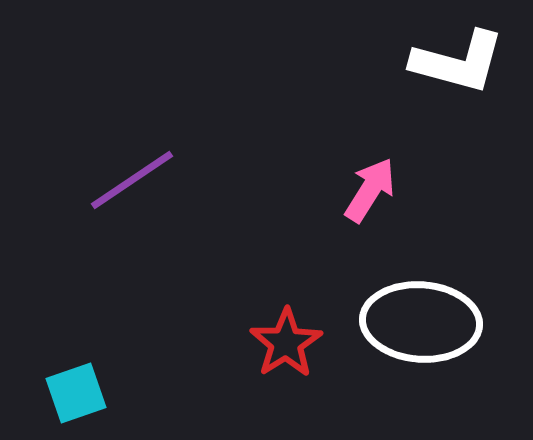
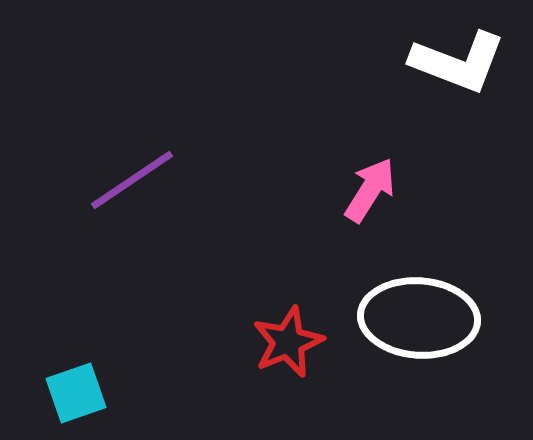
white L-shape: rotated 6 degrees clockwise
white ellipse: moved 2 px left, 4 px up
red star: moved 2 px right, 1 px up; rotated 10 degrees clockwise
